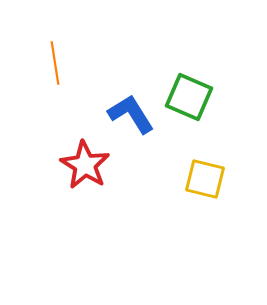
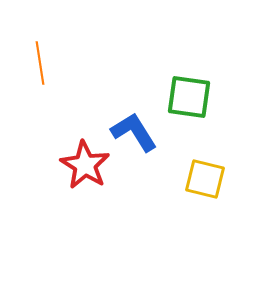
orange line: moved 15 px left
green square: rotated 15 degrees counterclockwise
blue L-shape: moved 3 px right, 18 px down
